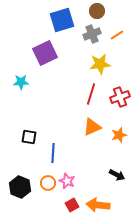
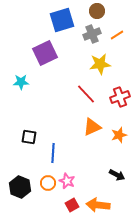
red line: moved 5 px left; rotated 60 degrees counterclockwise
